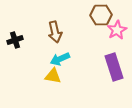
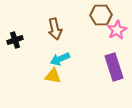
brown arrow: moved 3 px up
